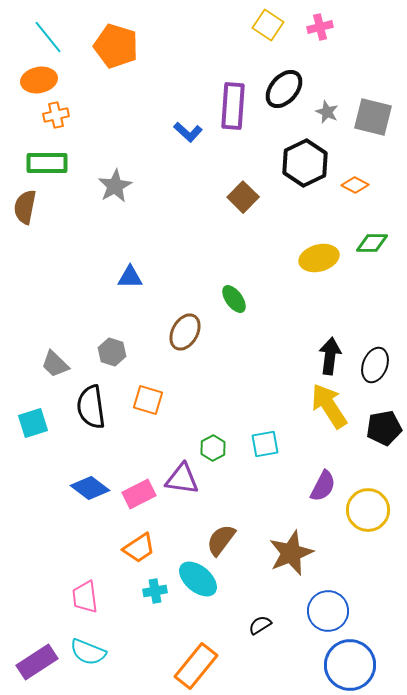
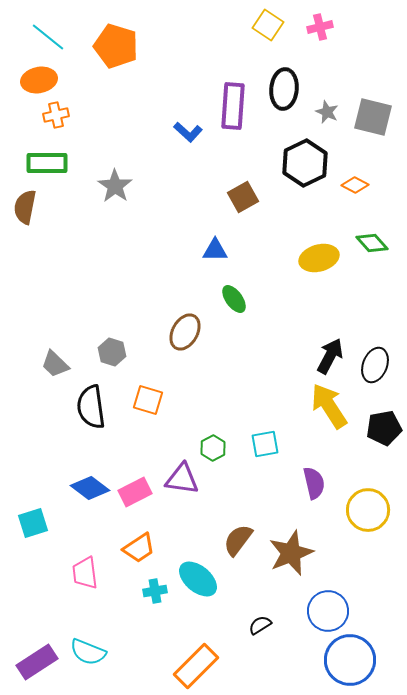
cyan line at (48, 37): rotated 12 degrees counterclockwise
black ellipse at (284, 89): rotated 36 degrees counterclockwise
gray star at (115, 186): rotated 8 degrees counterclockwise
brown square at (243, 197): rotated 16 degrees clockwise
green diamond at (372, 243): rotated 48 degrees clockwise
blue triangle at (130, 277): moved 85 px right, 27 px up
black arrow at (330, 356): rotated 21 degrees clockwise
cyan square at (33, 423): moved 100 px down
purple semicircle at (323, 486): moved 9 px left, 3 px up; rotated 40 degrees counterclockwise
pink rectangle at (139, 494): moved 4 px left, 2 px up
brown semicircle at (221, 540): moved 17 px right
pink trapezoid at (85, 597): moved 24 px up
blue circle at (350, 665): moved 5 px up
orange rectangle at (196, 666): rotated 6 degrees clockwise
